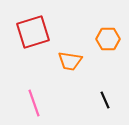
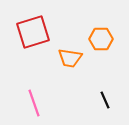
orange hexagon: moved 7 px left
orange trapezoid: moved 3 px up
